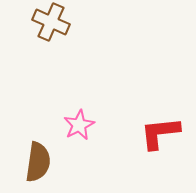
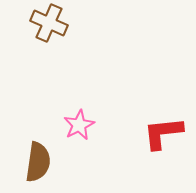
brown cross: moved 2 px left, 1 px down
red L-shape: moved 3 px right
